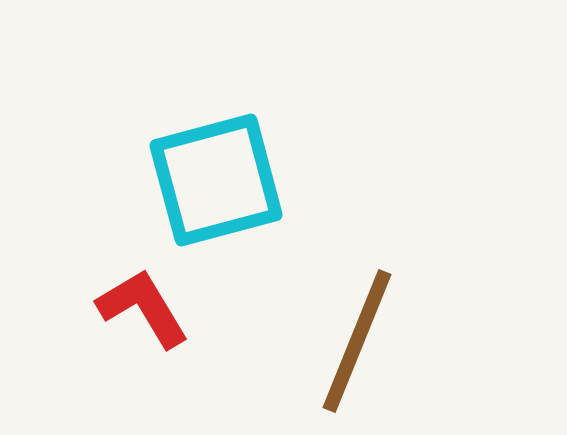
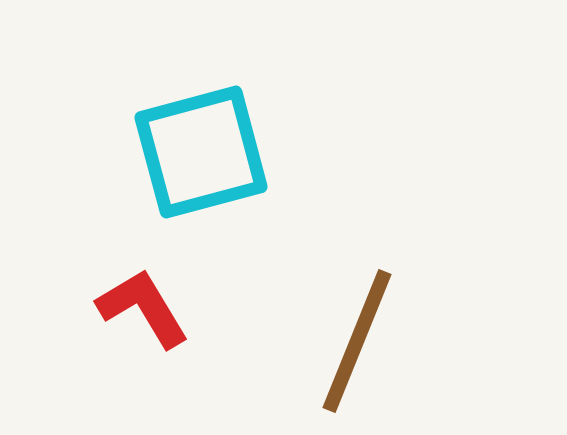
cyan square: moved 15 px left, 28 px up
